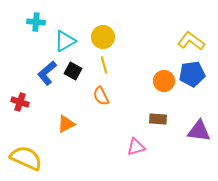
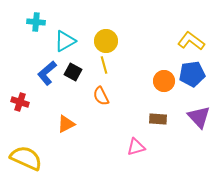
yellow circle: moved 3 px right, 4 px down
black square: moved 1 px down
purple triangle: moved 14 px up; rotated 40 degrees clockwise
